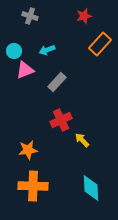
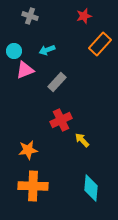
cyan diamond: rotated 8 degrees clockwise
